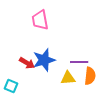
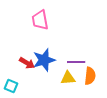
purple line: moved 3 px left
